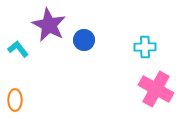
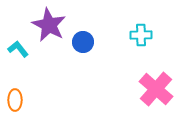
blue circle: moved 1 px left, 2 px down
cyan cross: moved 4 px left, 12 px up
pink cross: rotated 12 degrees clockwise
